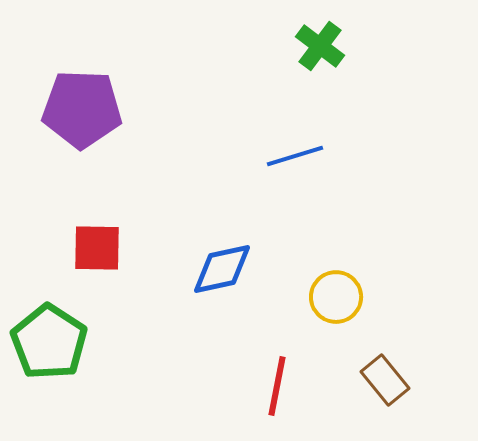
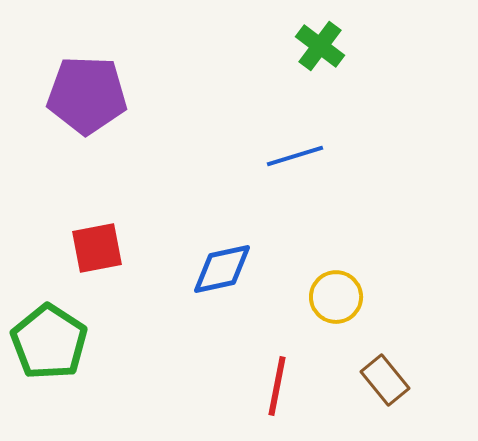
purple pentagon: moved 5 px right, 14 px up
red square: rotated 12 degrees counterclockwise
